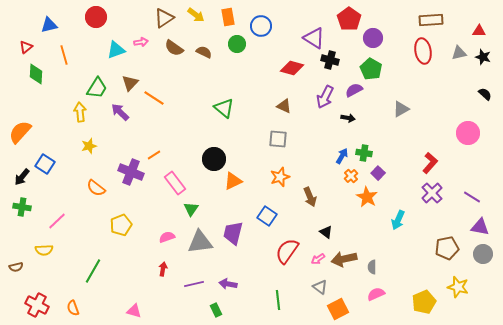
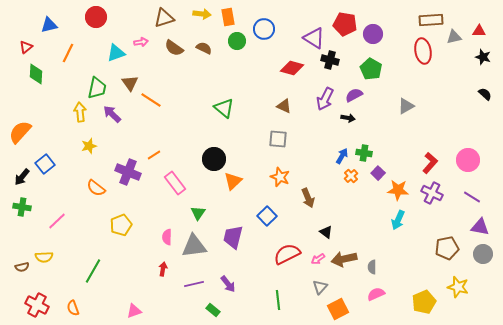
yellow arrow at (196, 15): moved 6 px right, 1 px up; rotated 30 degrees counterclockwise
brown triangle at (164, 18): rotated 15 degrees clockwise
red pentagon at (349, 19): moved 4 px left, 5 px down; rotated 25 degrees counterclockwise
blue circle at (261, 26): moved 3 px right, 3 px down
purple circle at (373, 38): moved 4 px up
green circle at (237, 44): moved 3 px up
cyan triangle at (116, 50): moved 3 px down
brown semicircle at (204, 52): moved 4 px up
gray triangle at (459, 53): moved 5 px left, 16 px up
orange line at (64, 55): moved 4 px right, 2 px up; rotated 42 degrees clockwise
brown triangle at (130, 83): rotated 18 degrees counterclockwise
green trapezoid at (97, 88): rotated 20 degrees counterclockwise
purple semicircle at (354, 90): moved 5 px down
purple arrow at (325, 97): moved 2 px down
orange line at (154, 98): moved 3 px left, 2 px down
gray triangle at (401, 109): moved 5 px right, 3 px up
purple arrow at (120, 112): moved 8 px left, 2 px down
pink circle at (468, 133): moved 27 px down
blue square at (45, 164): rotated 18 degrees clockwise
purple cross at (131, 172): moved 3 px left
orange star at (280, 177): rotated 30 degrees counterclockwise
orange triangle at (233, 181): rotated 18 degrees counterclockwise
purple cross at (432, 193): rotated 20 degrees counterclockwise
brown arrow at (310, 197): moved 2 px left, 1 px down
orange star at (367, 197): moved 31 px right, 7 px up; rotated 25 degrees counterclockwise
green triangle at (191, 209): moved 7 px right, 4 px down
blue square at (267, 216): rotated 12 degrees clockwise
purple trapezoid at (233, 233): moved 4 px down
pink semicircle at (167, 237): rotated 70 degrees counterclockwise
gray triangle at (200, 242): moved 6 px left, 4 px down
yellow semicircle at (44, 250): moved 7 px down
red semicircle at (287, 251): moved 3 px down; rotated 28 degrees clockwise
brown semicircle at (16, 267): moved 6 px right
purple arrow at (228, 284): rotated 138 degrees counterclockwise
gray triangle at (320, 287): rotated 35 degrees clockwise
green rectangle at (216, 310): moved 3 px left; rotated 24 degrees counterclockwise
pink triangle at (134, 311): rotated 35 degrees counterclockwise
